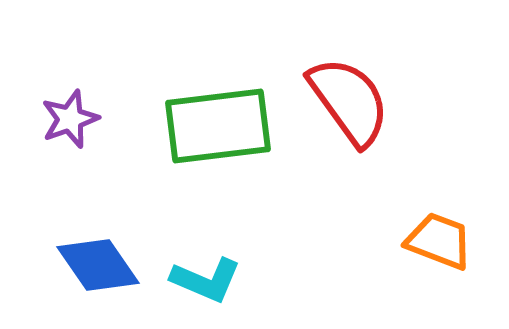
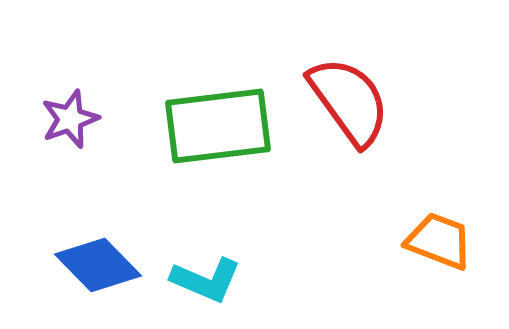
blue diamond: rotated 10 degrees counterclockwise
